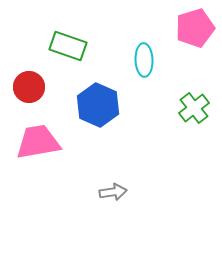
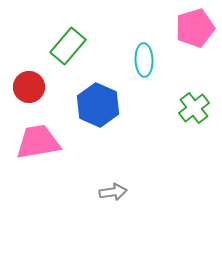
green rectangle: rotated 69 degrees counterclockwise
